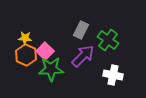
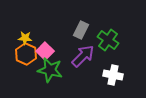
orange hexagon: moved 1 px up
green star: moved 1 px left, 1 px down; rotated 15 degrees clockwise
